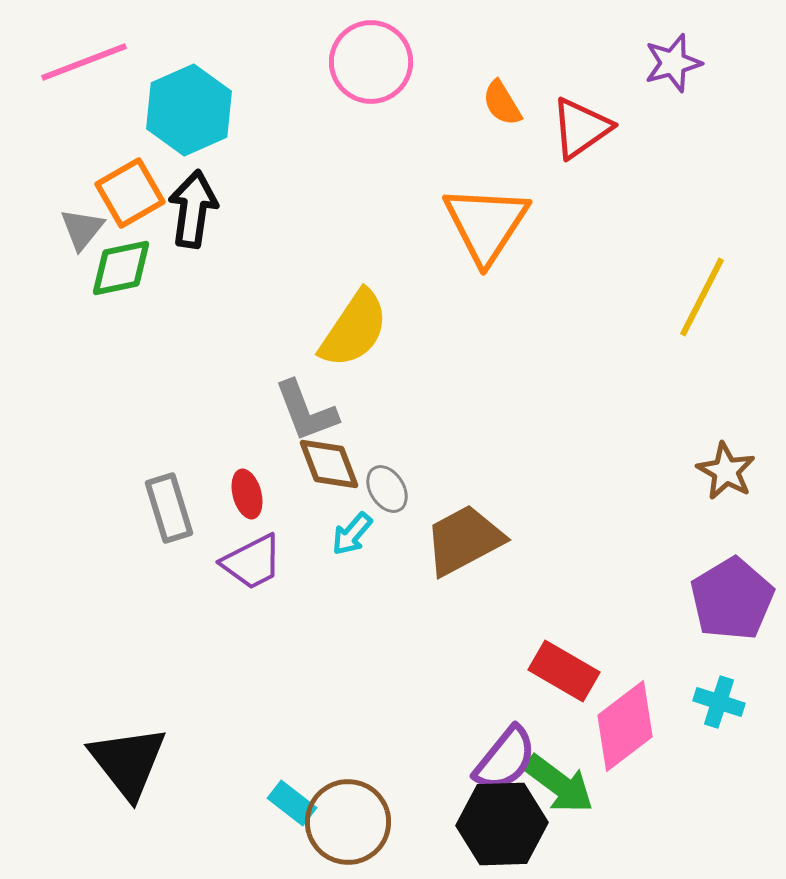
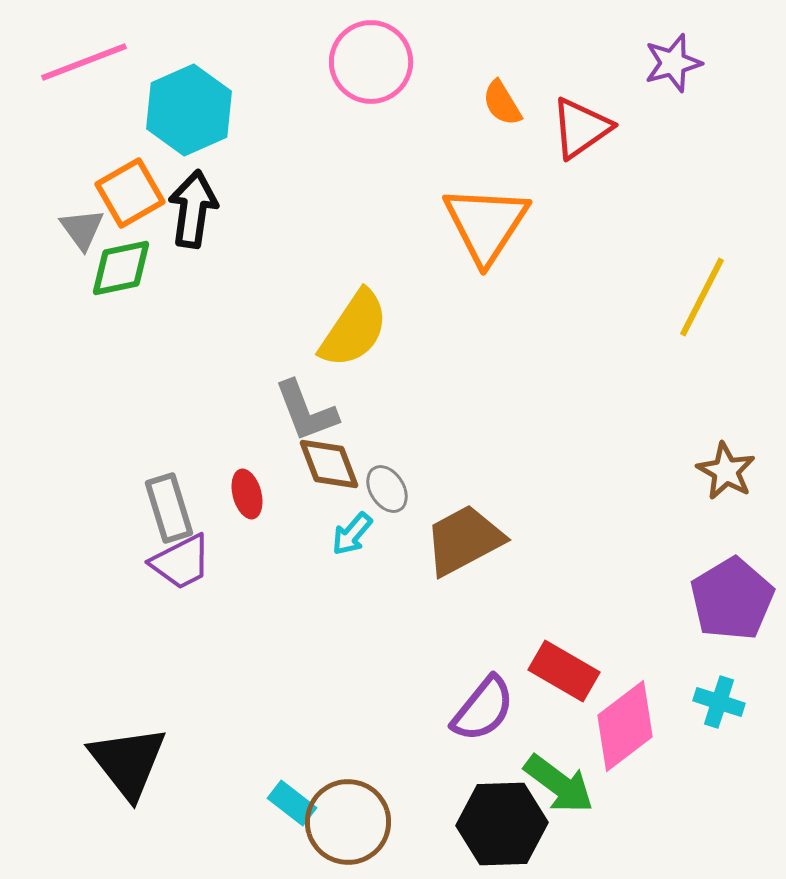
gray triangle: rotated 15 degrees counterclockwise
purple trapezoid: moved 71 px left
purple semicircle: moved 22 px left, 50 px up
